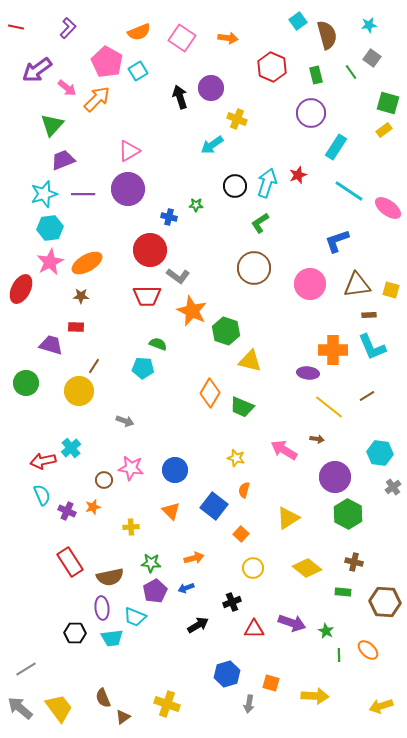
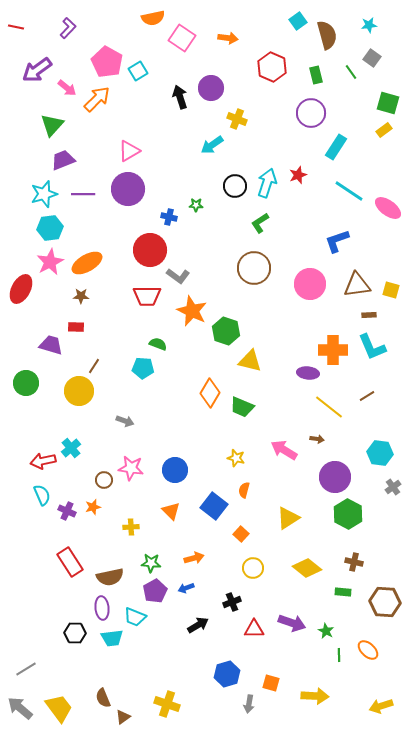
orange semicircle at (139, 32): moved 14 px right, 14 px up; rotated 10 degrees clockwise
